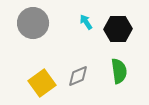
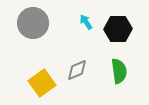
gray diamond: moved 1 px left, 6 px up
